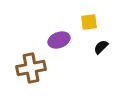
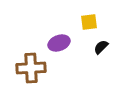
purple ellipse: moved 3 px down
brown cross: rotated 8 degrees clockwise
